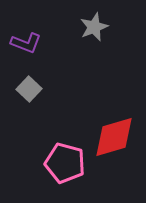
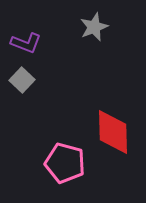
gray square: moved 7 px left, 9 px up
red diamond: moved 1 px left, 5 px up; rotated 75 degrees counterclockwise
